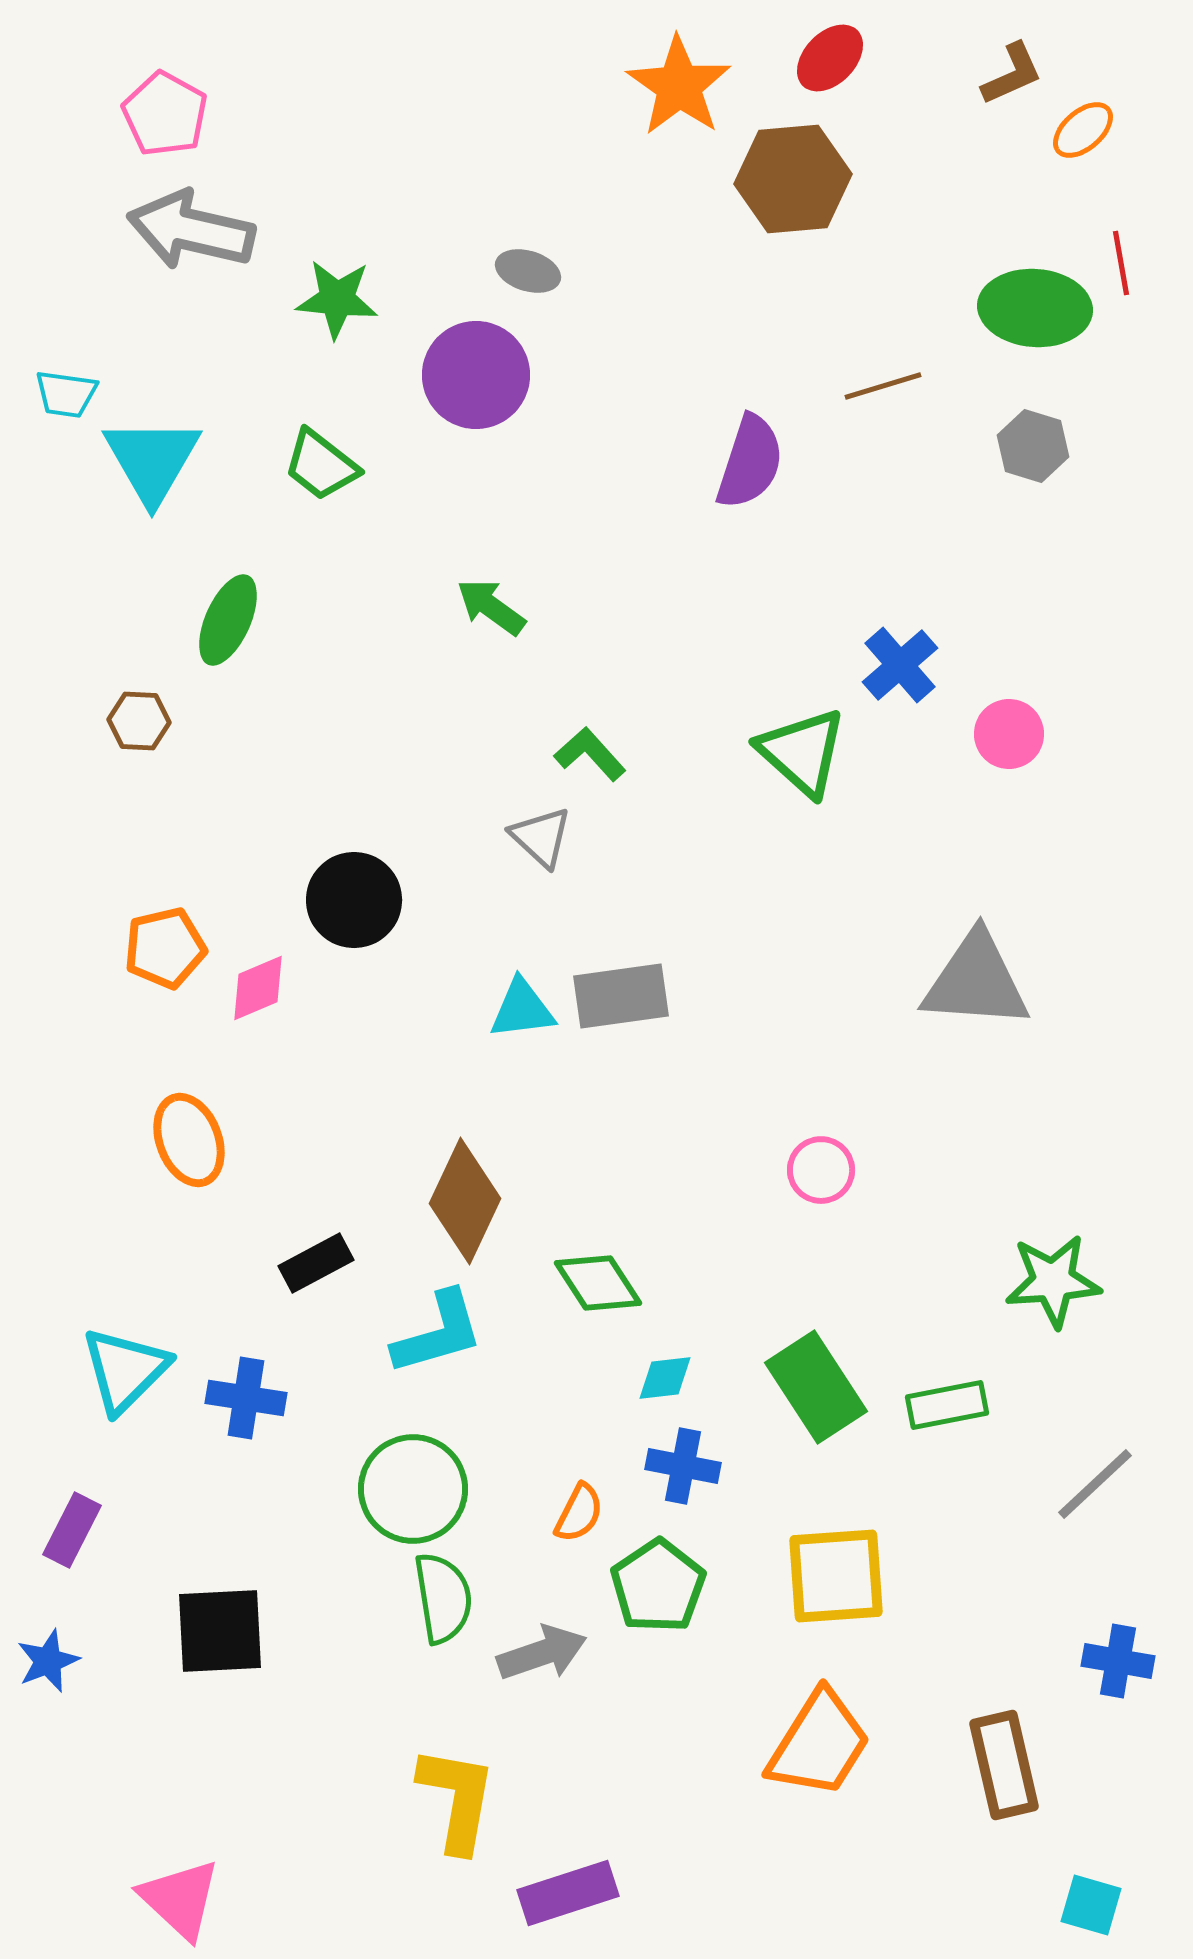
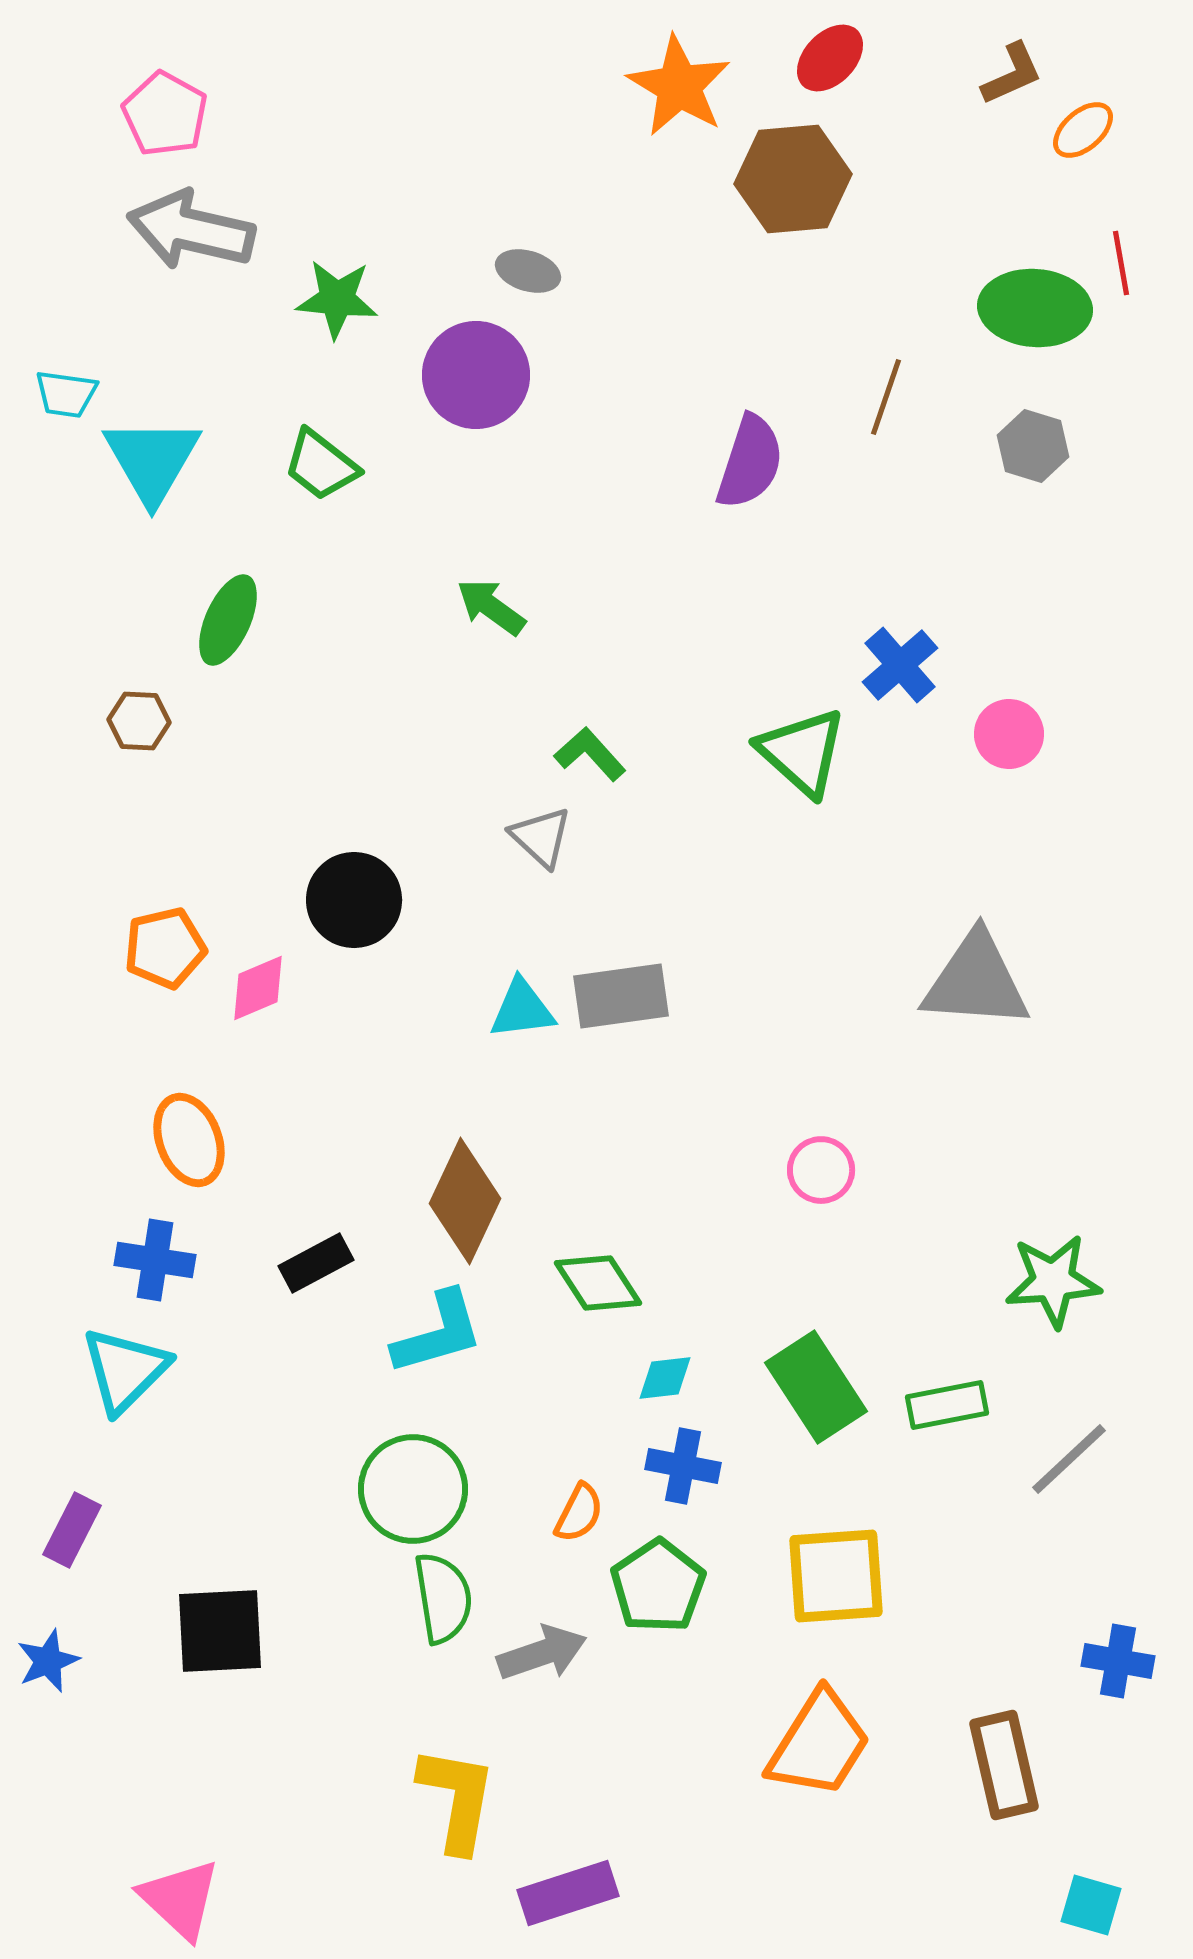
orange star at (679, 86): rotated 4 degrees counterclockwise
brown line at (883, 386): moved 3 px right, 11 px down; rotated 54 degrees counterclockwise
blue cross at (246, 1398): moved 91 px left, 138 px up
gray line at (1095, 1484): moved 26 px left, 25 px up
